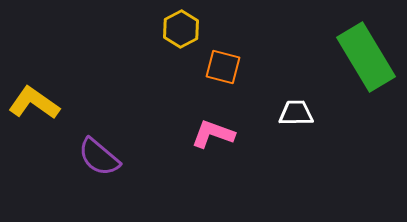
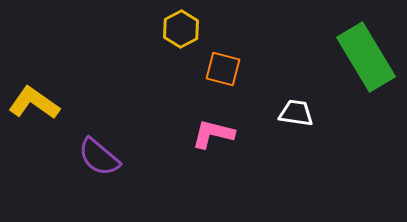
orange square: moved 2 px down
white trapezoid: rotated 9 degrees clockwise
pink L-shape: rotated 6 degrees counterclockwise
